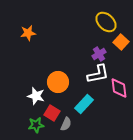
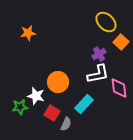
green star: moved 16 px left, 18 px up
